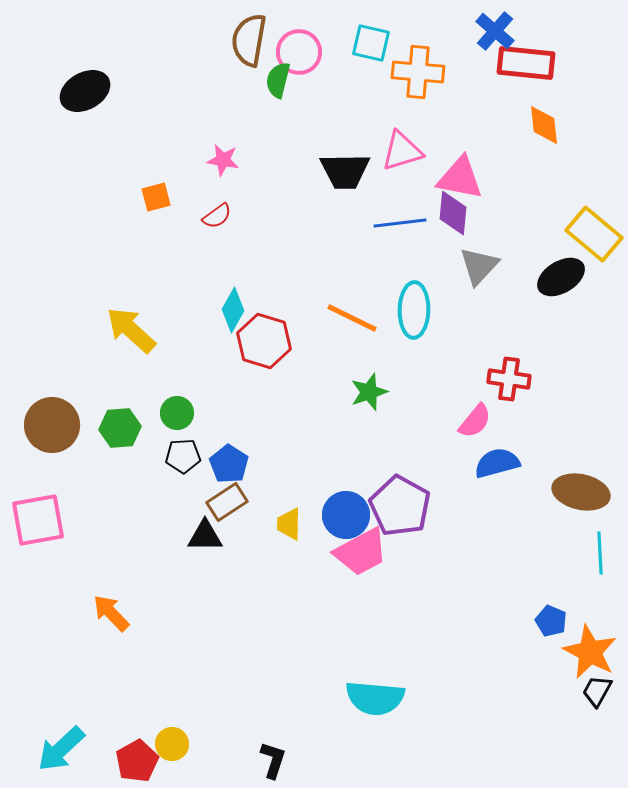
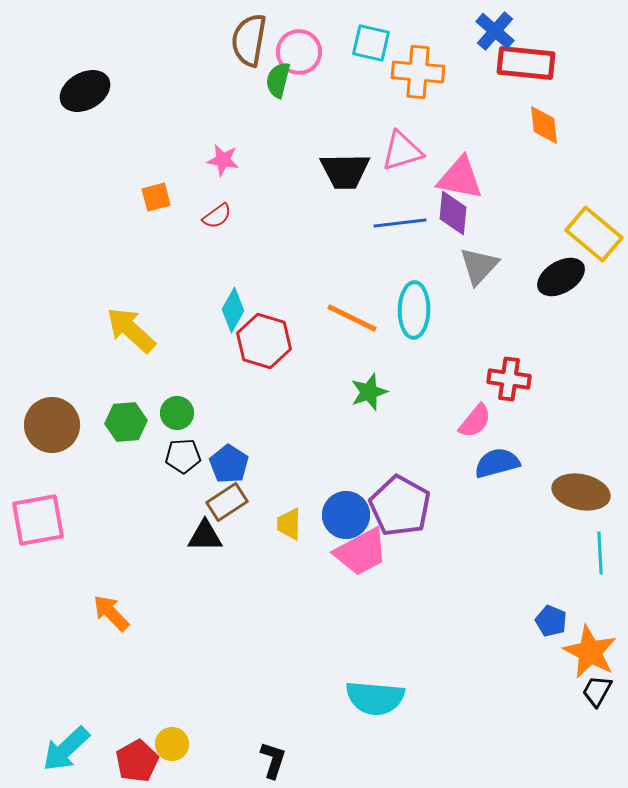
green hexagon at (120, 428): moved 6 px right, 6 px up
cyan arrow at (61, 749): moved 5 px right
